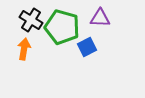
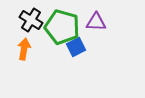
purple triangle: moved 4 px left, 4 px down
blue square: moved 11 px left
